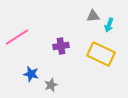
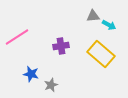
cyan arrow: rotated 80 degrees counterclockwise
yellow rectangle: rotated 16 degrees clockwise
